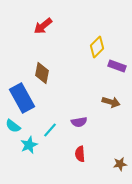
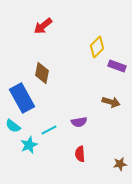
cyan line: moved 1 px left; rotated 21 degrees clockwise
